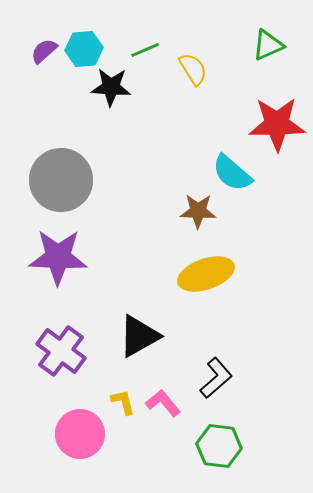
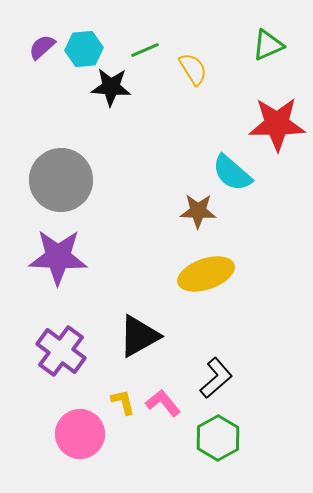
purple semicircle: moved 2 px left, 4 px up
green hexagon: moved 1 px left, 8 px up; rotated 24 degrees clockwise
